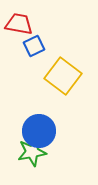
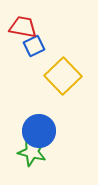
red trapezoid: moved 4 px right, 3 px down
yellow square: rotated 9 degrees clockwise
green star: rotated 24 degrees clockwise
